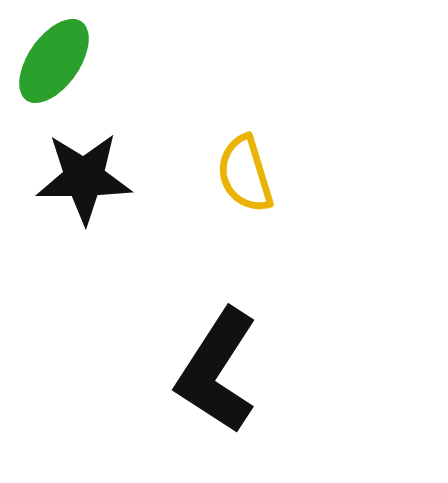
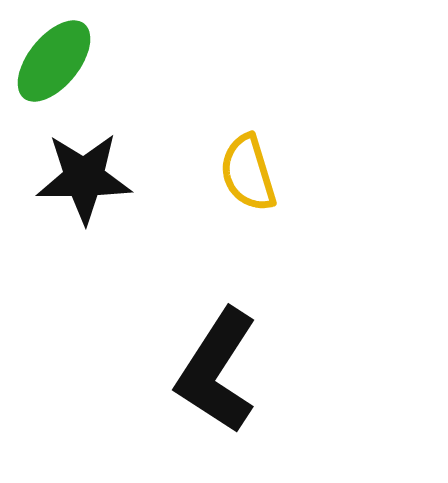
green ellipse: rotated 4 degrees clockwise
yellow semicircle: moved 3 px right, 1 px up
